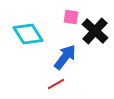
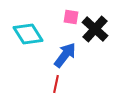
black cross: moved 2 px up
blue arrow: moved 2 px up
red line: rotated 48 degrees counterclockwise
